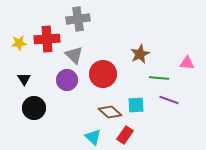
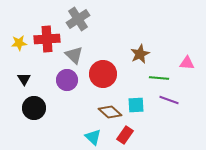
gray cross: rotated 25 degrees counterclockwise
